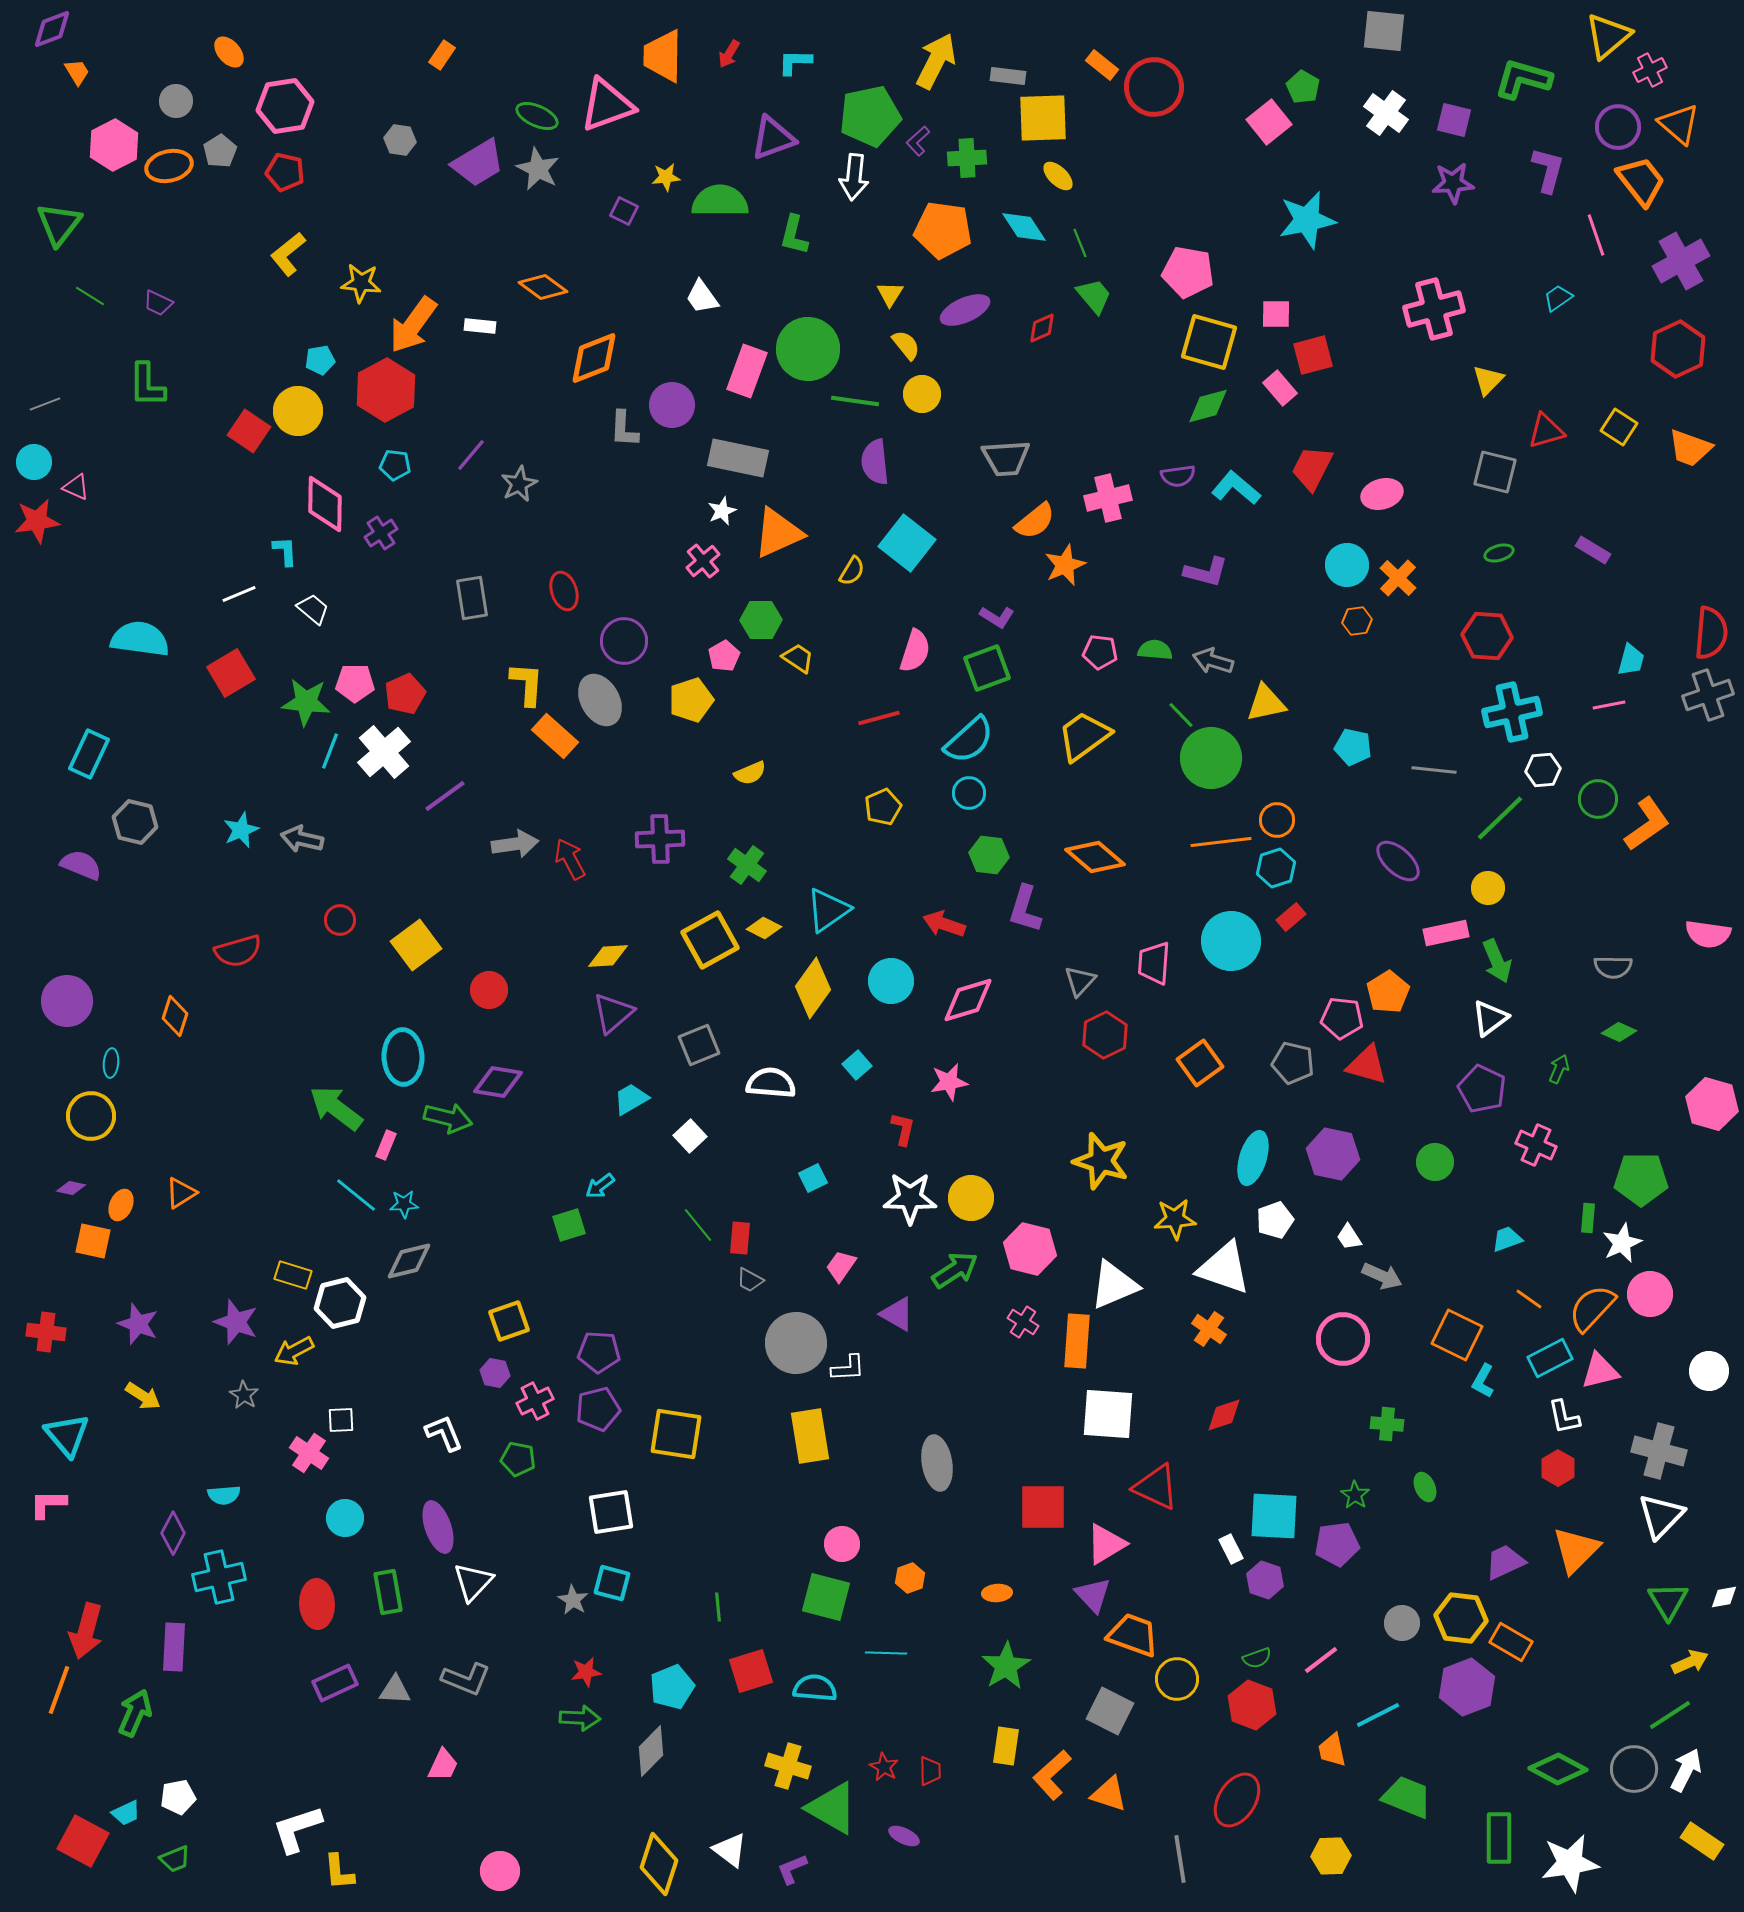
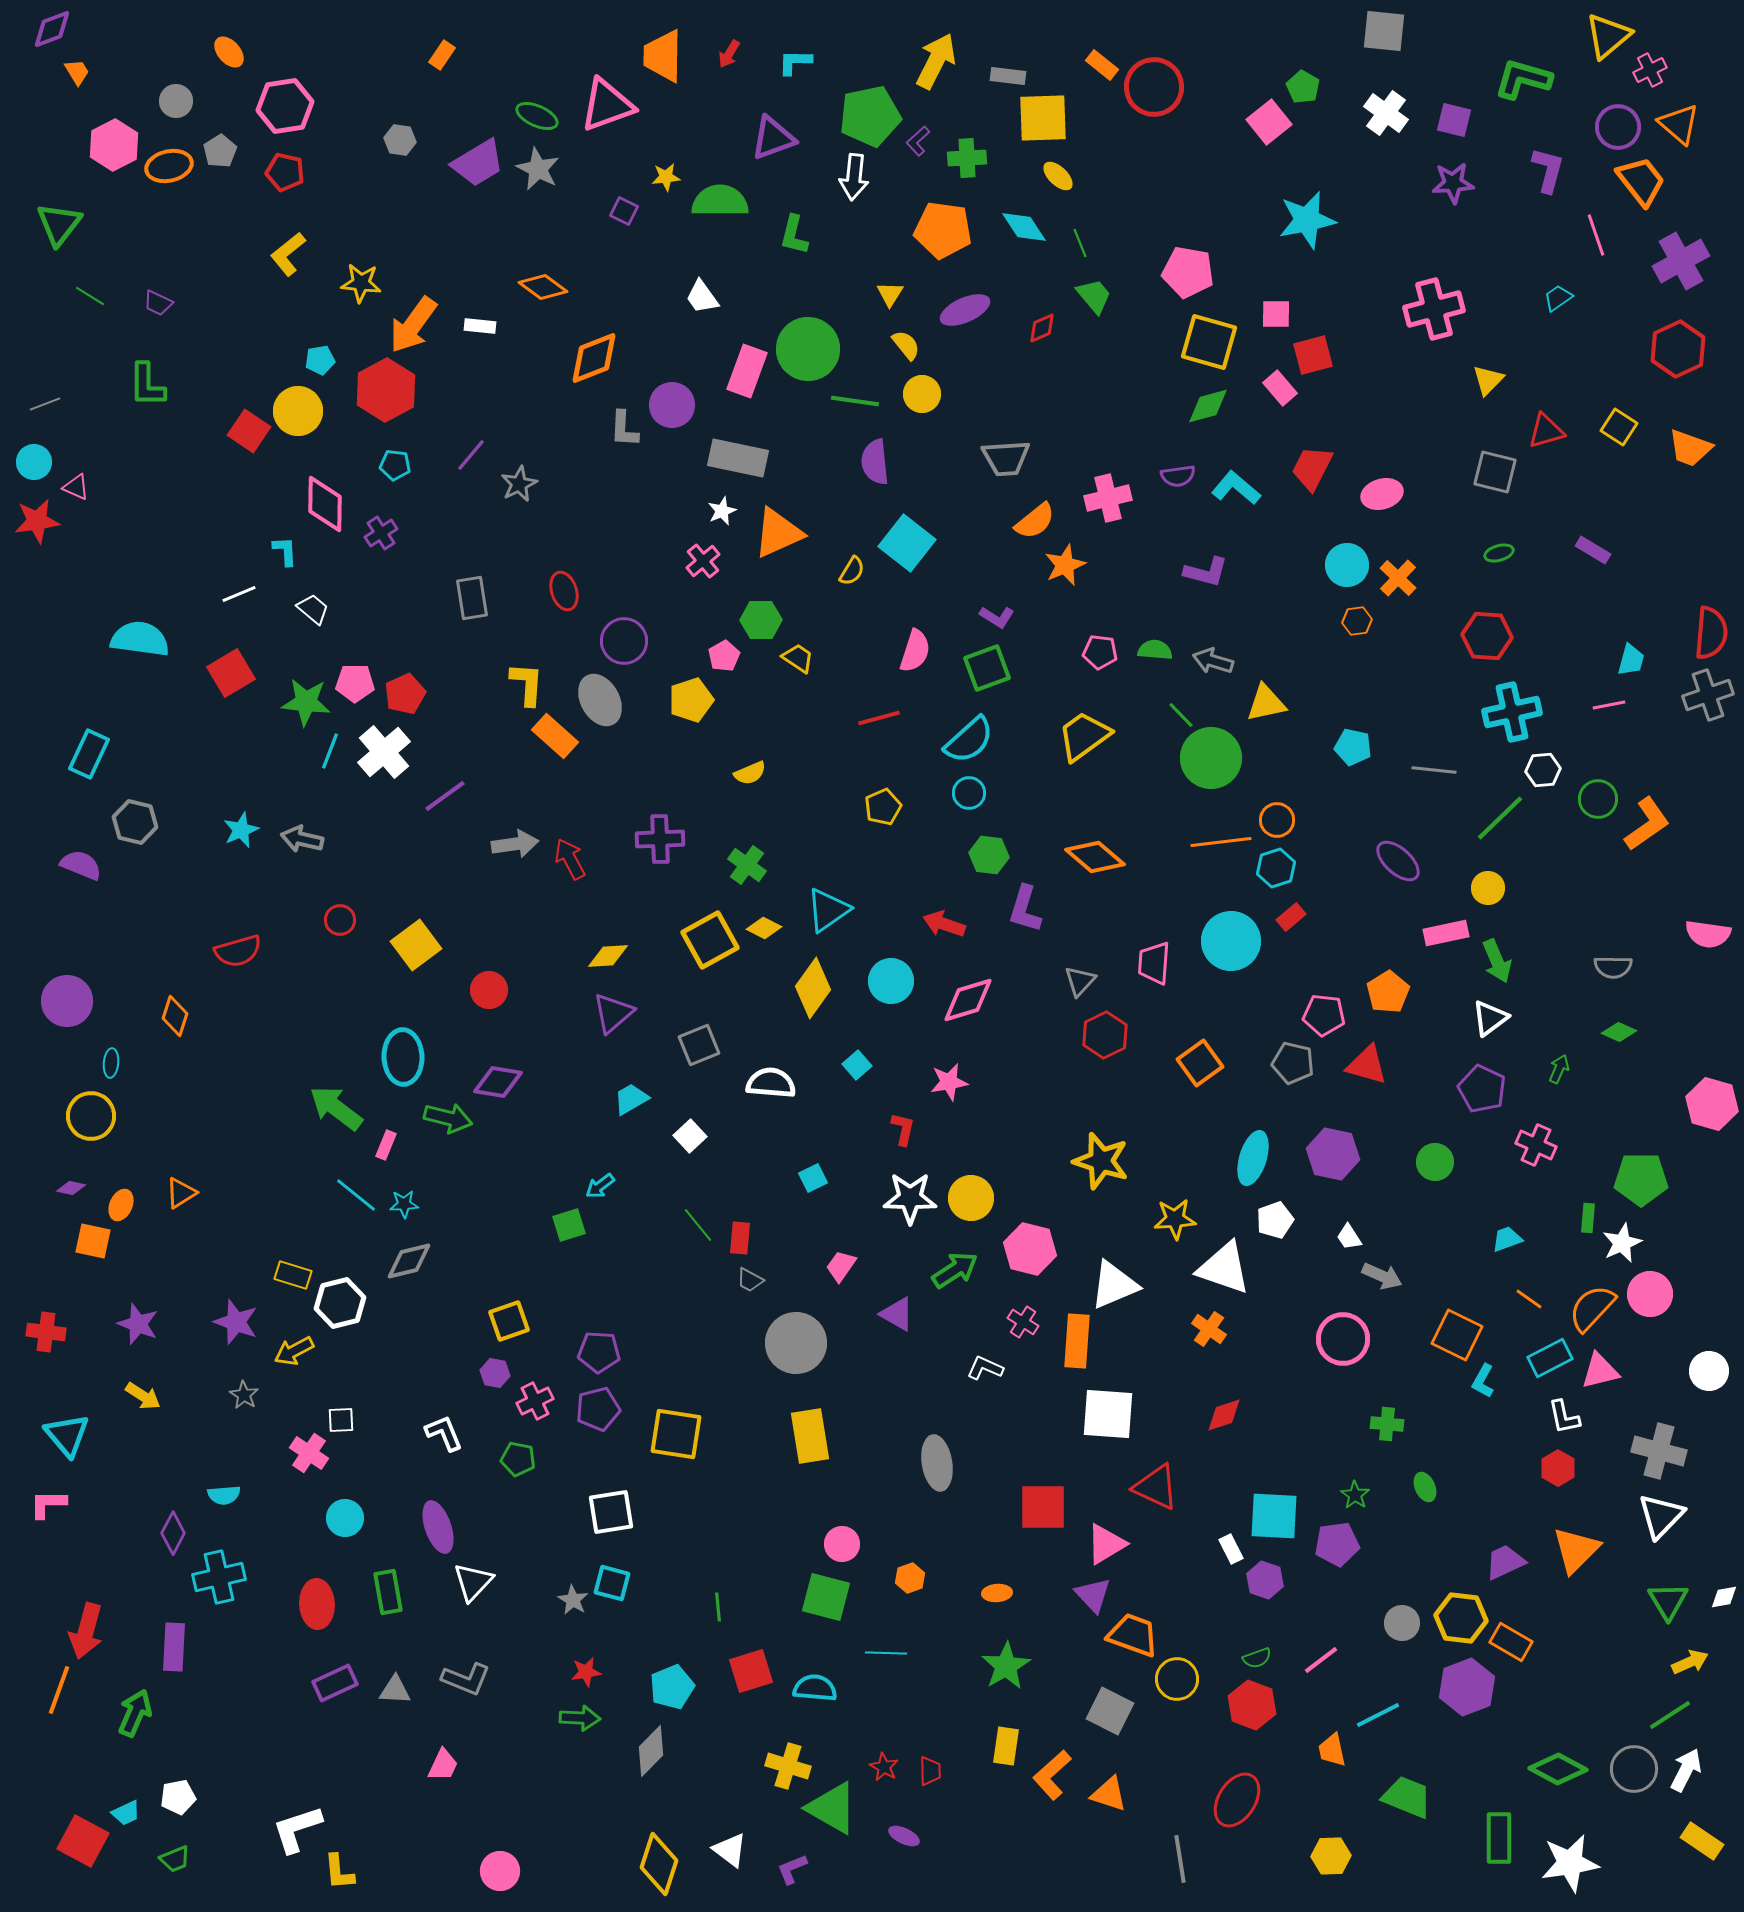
pink pentagon at (1342, 1018): moved 18 px left, 3 px up
white L-shape at (848, 1368): moved 137 px right; rotated 153 degrees counterclockwise
